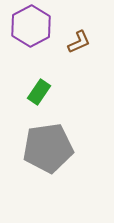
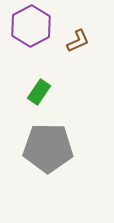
brown L-shape: moved 1 px left, 1 px up
gray pentagon: rotated 9 degrees clockwise
